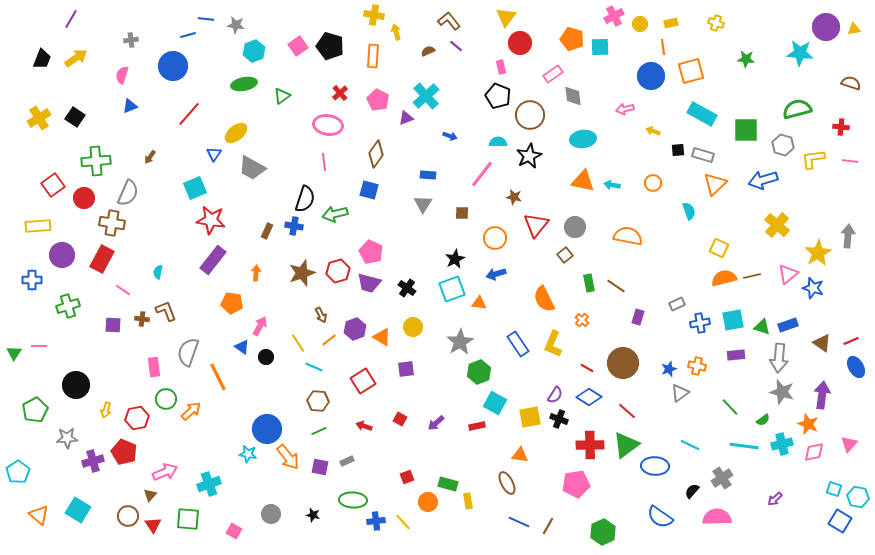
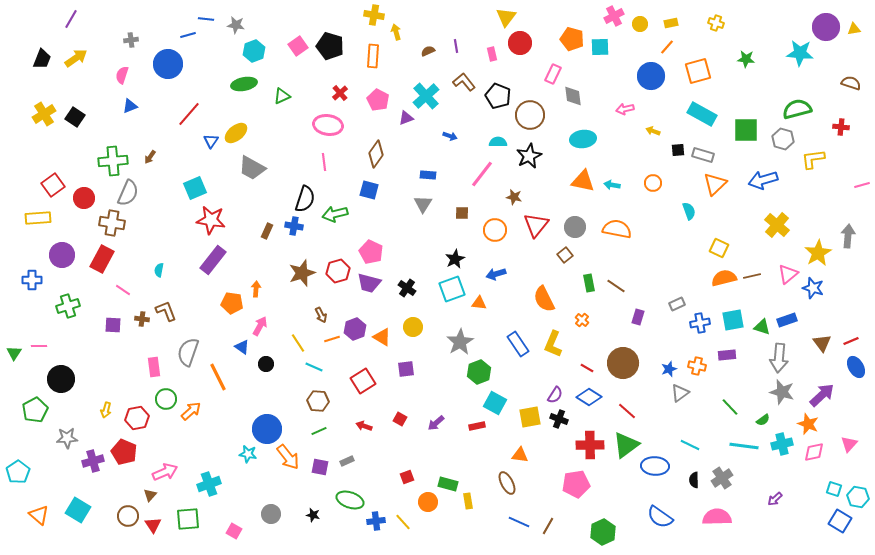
brown L-shape at (449, 21): moved 15 px right, 61 px down
purple line at (456, 46): rotated 40 degrees clockwise
orange line at (663, 47): moved 4 px right; rotated 49 degrees clockwise
blue circle at (173, 66): moved 5 px left, 2 px up
pink rectangle at (501, 67): moved 9 px left, 13 px up
orange square at (691, 71): moved 7 px right
pink rectangle at (553, 74): rotated 30 degrees counterclockwise
green triangle at (282, 96): rotated 12 degrees clockwise
yellow cross at (39, 118): moved 5 px right, 4 px up
gray hexagon at (783, 145): moved 6 px up
blue triangle at (214, 154): moved 3 px left, 13 px up
green cross at (96, 161): moved 17 px right
pink line at (850, 161): moved 12 px right, 24 px down; rotated 21 degrees counterclockwise
yellow rectangle at (38, 226): moved 8 px up
orange semicircle at (628, 236): moved 11 px left, 7 px up
orange circle at (495, 238): moved 8 px up
cyan semicircle at (158, 272): moved 1 px right, 2 px up
orange arrow at (256, 273): moved 16 px down
blue rectangle at (788, 325): moved 1 px left, 5 px up
orange line at (329, 340): moved 3 px right, 1 px up; rotated 21 degrees clockwise
brown triangle at (822, 343): rotated 18 degrees clockwise
purple rectangle at (736, 355): moved 9 px left
black circle at (266, 357): moved 7 px down
black circle at (76, 385): moved 15 px left, 6 px up
purple arrow at (822, 395): rotated 40 degrees clockwise
black semicircle at (692, 491): moved 2 px right, 11 px up; rotated 42 degrees counterclockwise
green ellipse at (353, 500): moved 3 px left; rotated 16 degrees clockwise
green square at (188, 519): rotated 10 degrees counterclockwise
